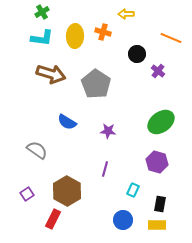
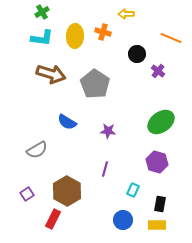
gray pentagon: moved 1 px left
gray semicircle: rotated 115 degrees clockwise
